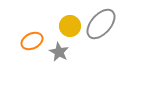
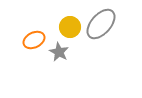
yellow circle: moved 1 px down
orange ellipse: moved 2 px right, 1 px up
